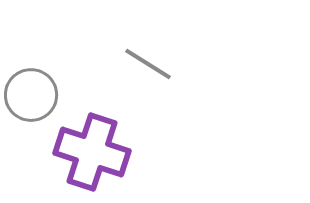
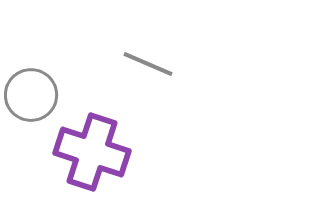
gray line: rotated 9 degrees counterclockwise
